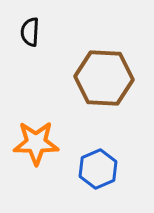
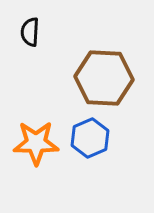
blue hexagon: moved 8 px left, 31 px up
